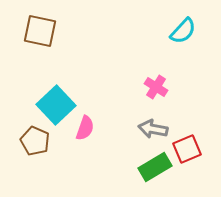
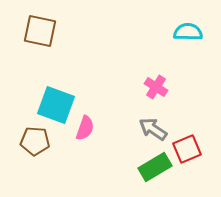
cyan semicircle: moved 5 px right, 1 px down; rotated 132 degrees counterclockwise
cyan square: rotated 27 degrees counterclockwise
gray arrow: rotated 24 degrees clockwise
brown pentagon: rotated 20 degrees counterclockwise
